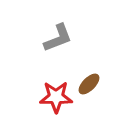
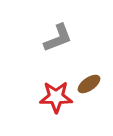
brown ellipse: rotated 10 degrees clockwise
